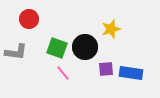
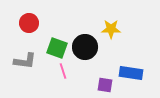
red circle: moved 4 px down
yellow star: rotated 18 degrees clockwise
gray L-shape: moved 9 px right, 9 px down
purple square: moved 1 px left, 16 px down; rotated 14 degrees clockwise
pink line: moved 2 px up; rotated 21 degrees clockwise
